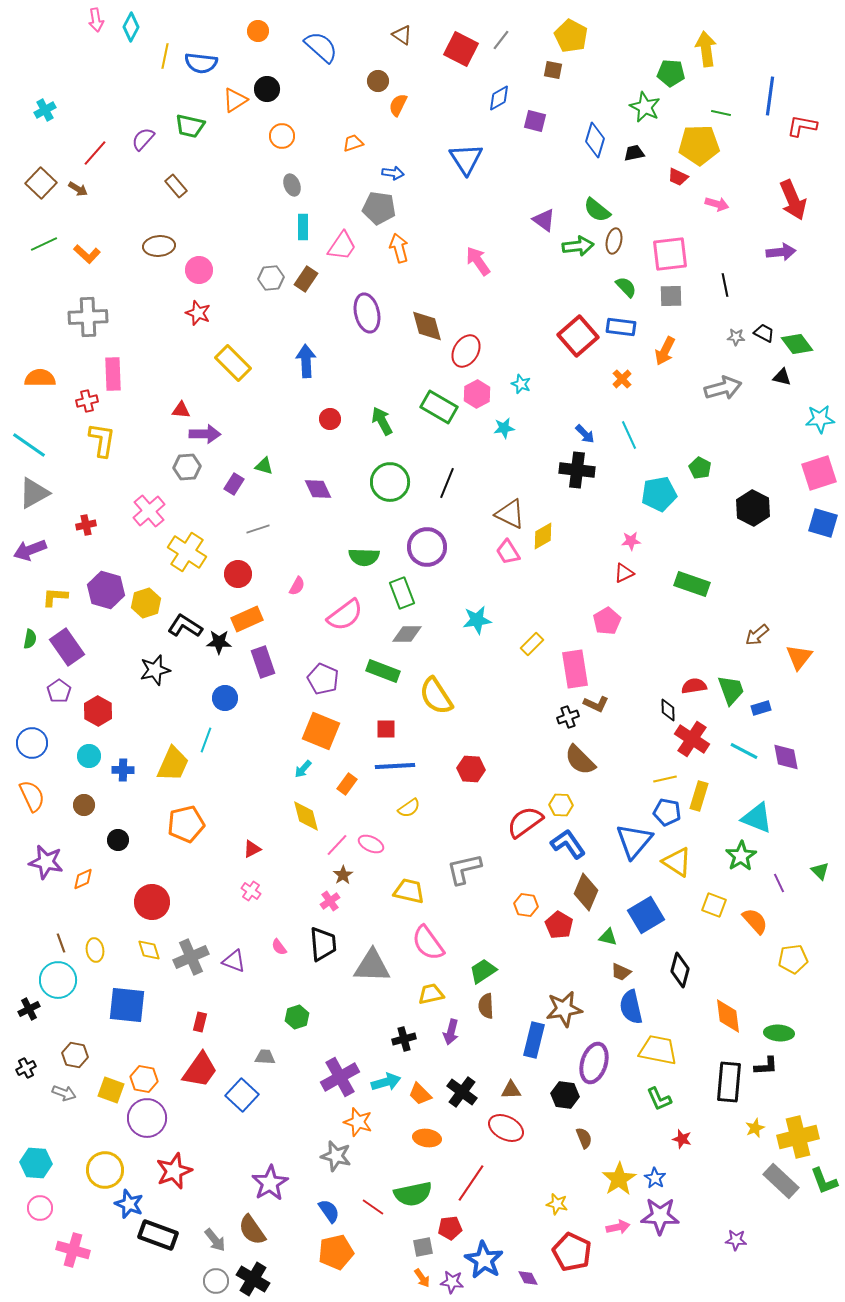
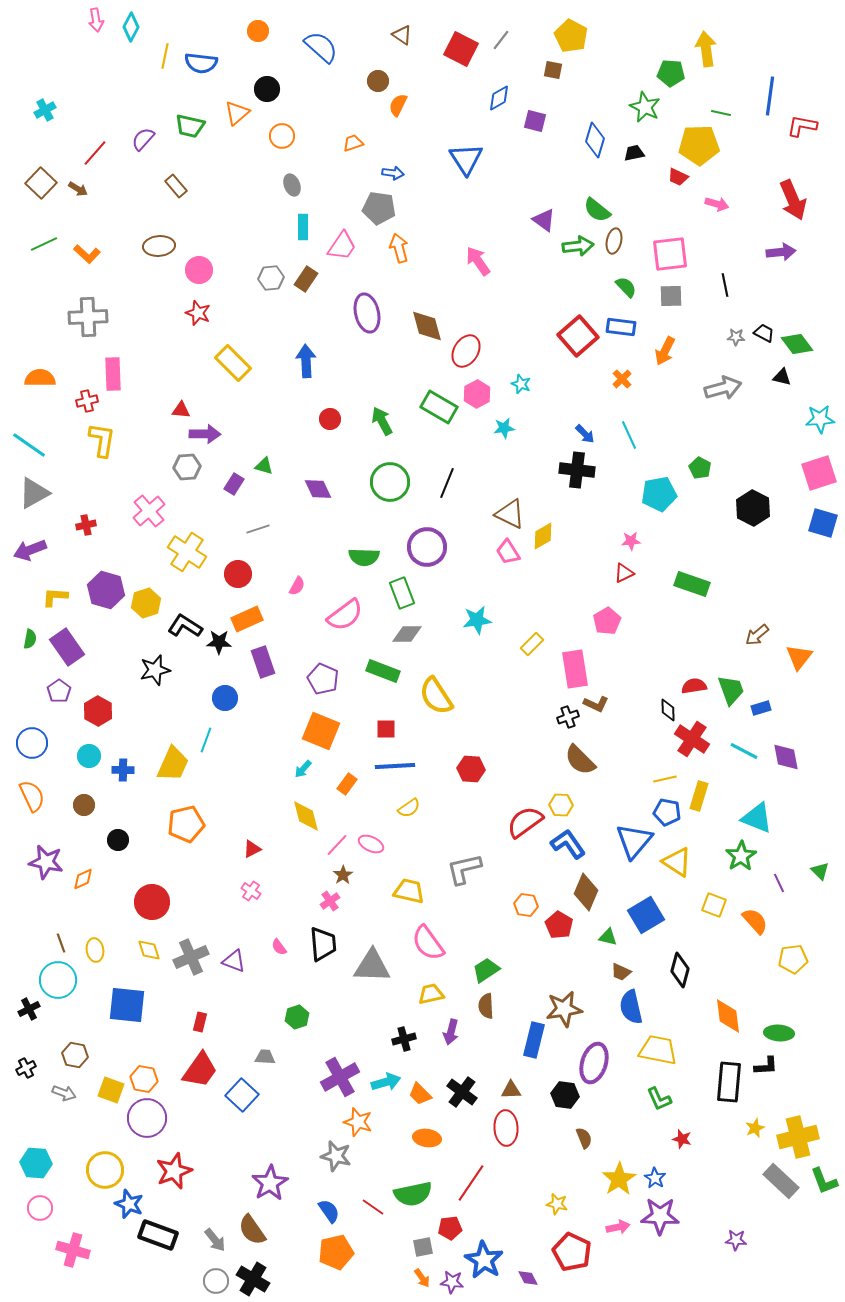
orange triangle at (235, 100): moved 2 px right, 13 px down; rotated 8 degrees counterclockwise
green trapezoid at (483, 971): moved 3 px right, 1 px up
red ellipse at (506, 1128): rotated 60 degrees clockwise
